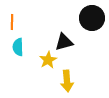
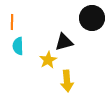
cyan semicircle: moved 1 px up
